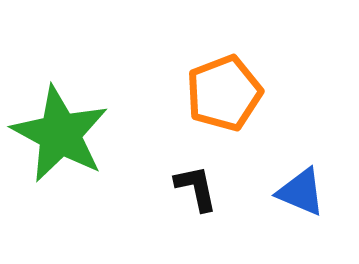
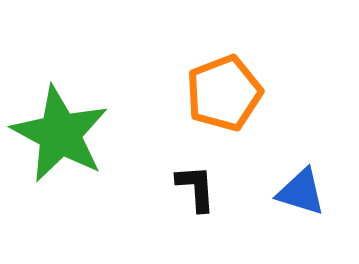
black L-shape: rotated 8 degrees clockwise
blue triangle: rotated 6 degrees counterclockwise
